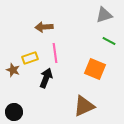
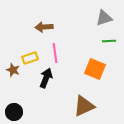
gray triangle: moved 3 px down
green line: rotated 32 degrees counterclockwise
